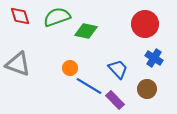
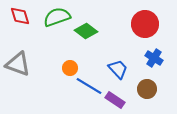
green diamond: rotated 25 degrees clockwise
purple rectangle: rotated 12 degrees counterclockwise
